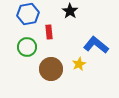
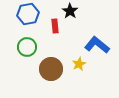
red rectangle: moved 6 px right, 6 px up
blue L-shape: moved 1 px right
